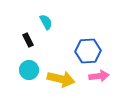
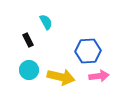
yellow arrow: moved 2 px up
